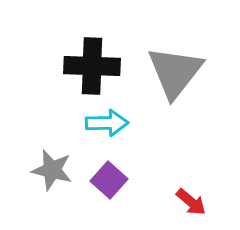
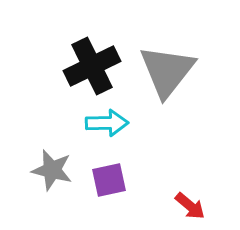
black cross: rotated 28 degrees counterclockwise
gray triangle: moved 8 px left, 1 px up
purple square: rotated 36 degrees clockwise
red arrow: moved 1 px left, 4 px down
